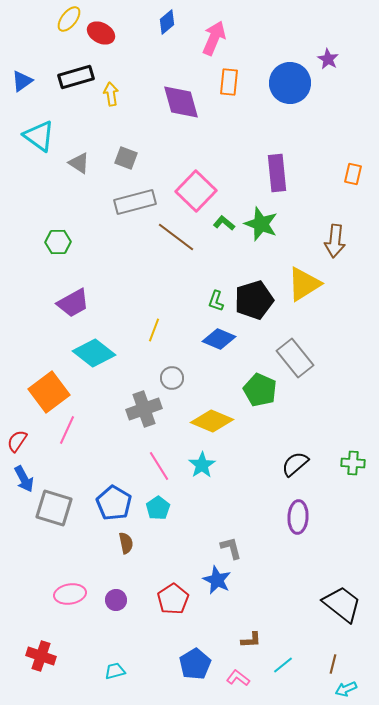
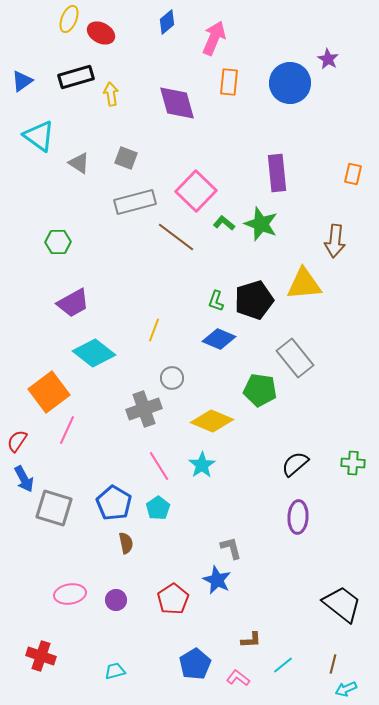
yellow ellipse at (69, 19): rotated 16 degrees counterclockwise
purple diamond at (181, 102): moved 4 px left, 1 px down
yellow triangle at (304, 284): rotated 27 degrees clockwise
green pentagon at (260, 390): rotated 16 degrees counterclockwise
